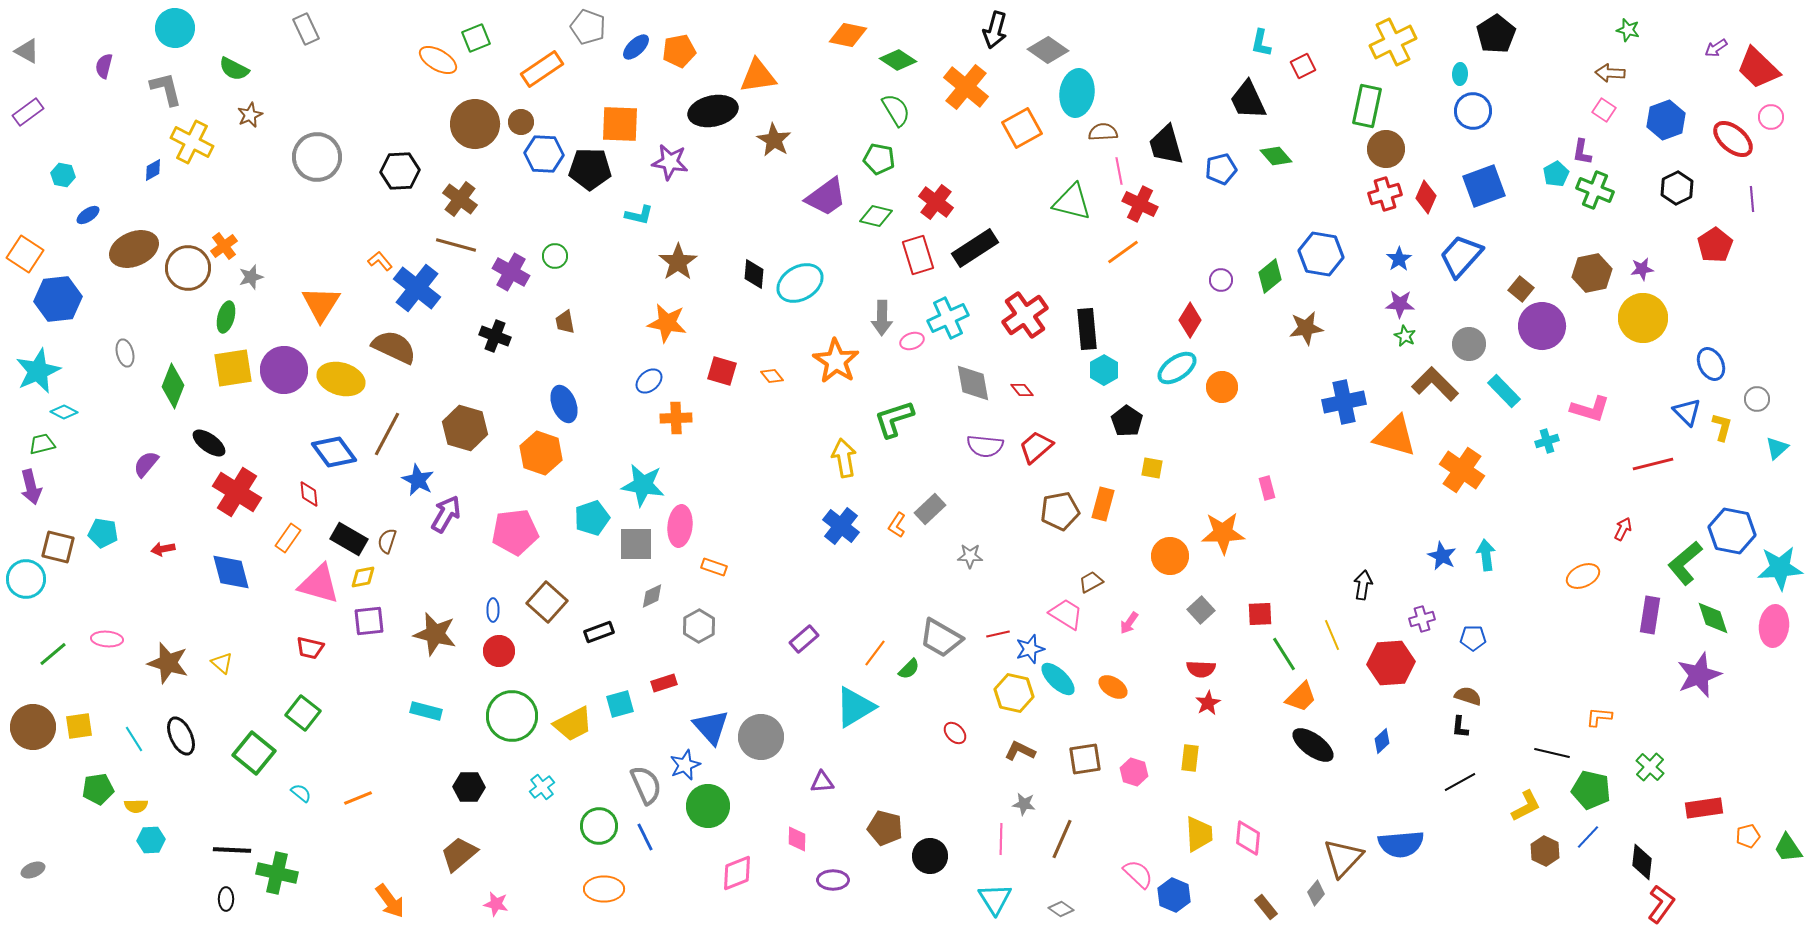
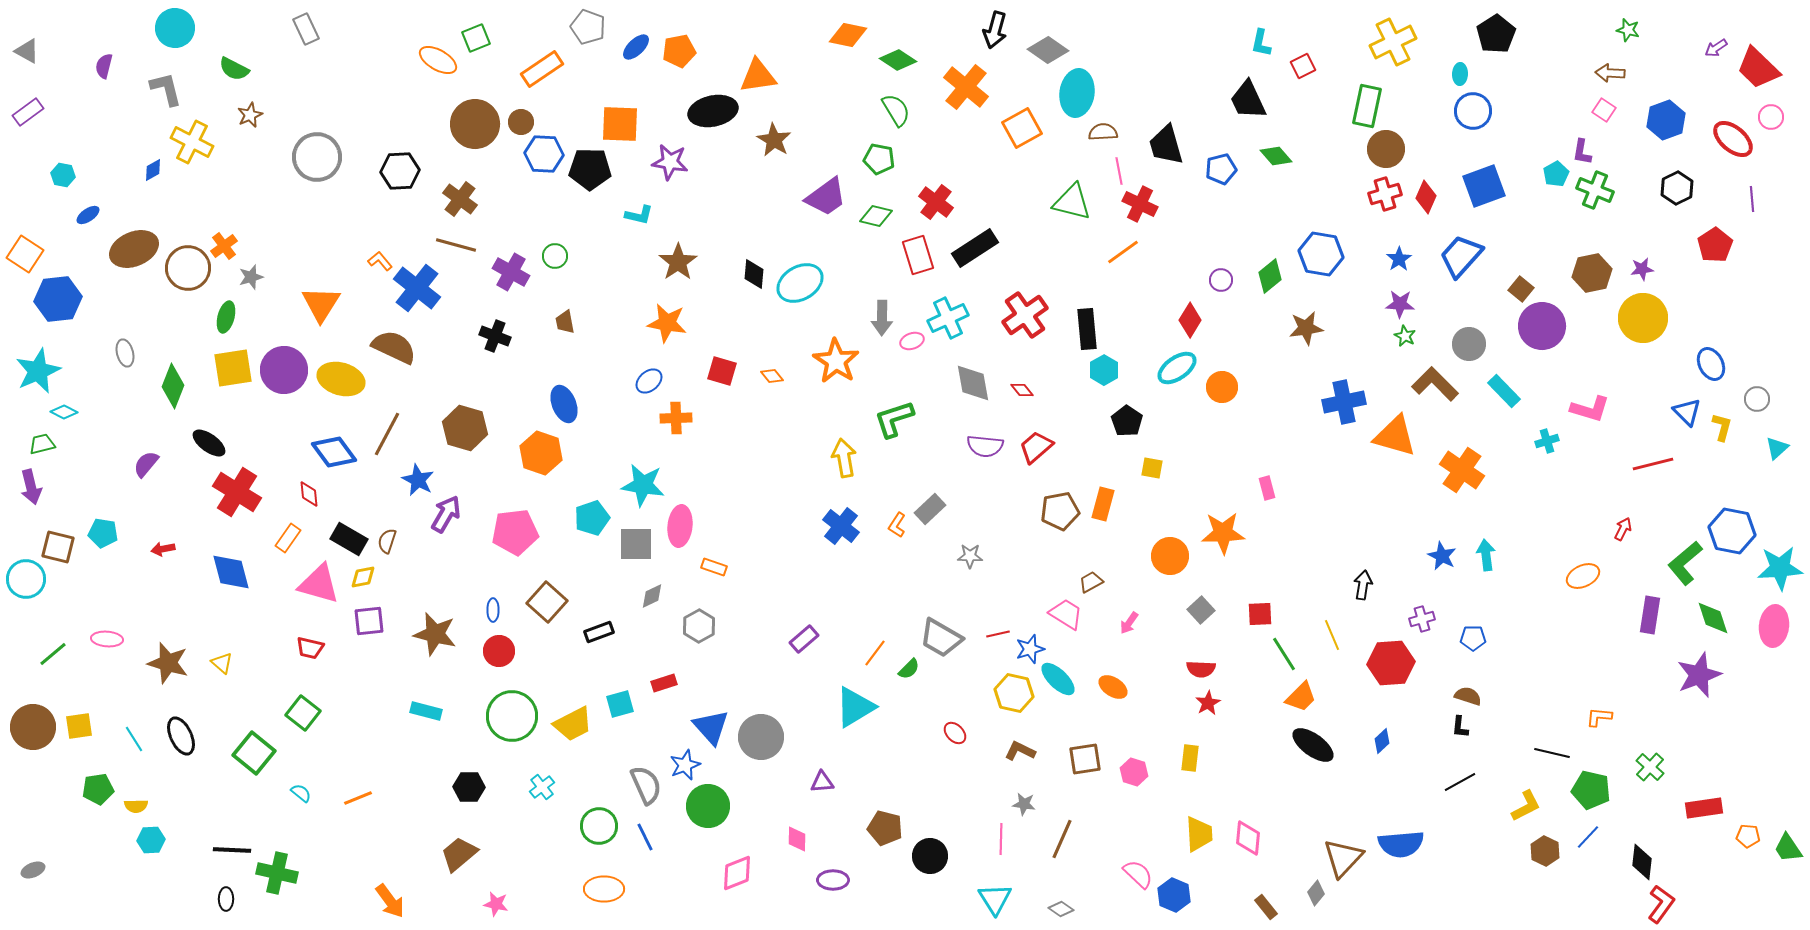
orange pentagon at (1748, 836): rotated 20 degrees clockwise
